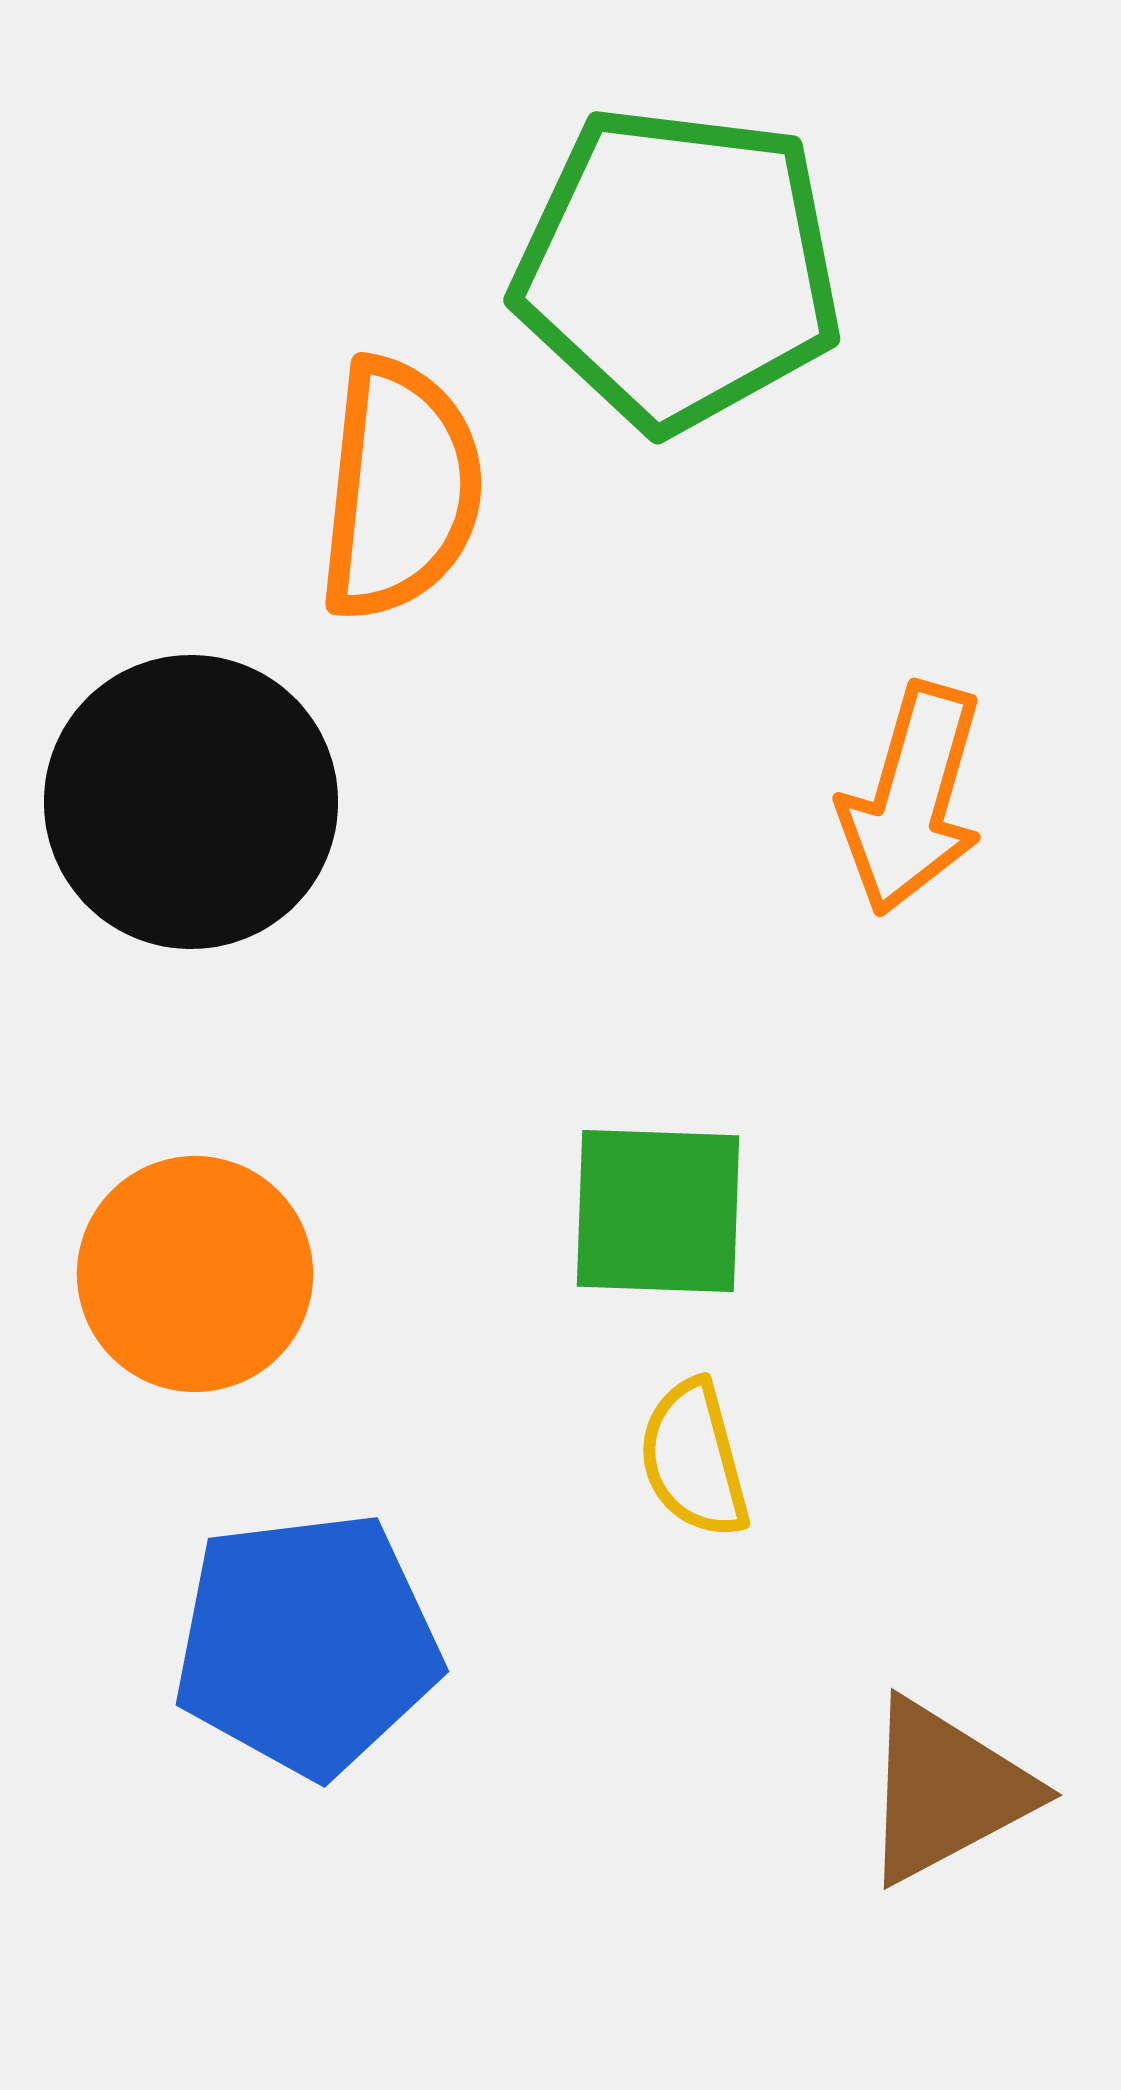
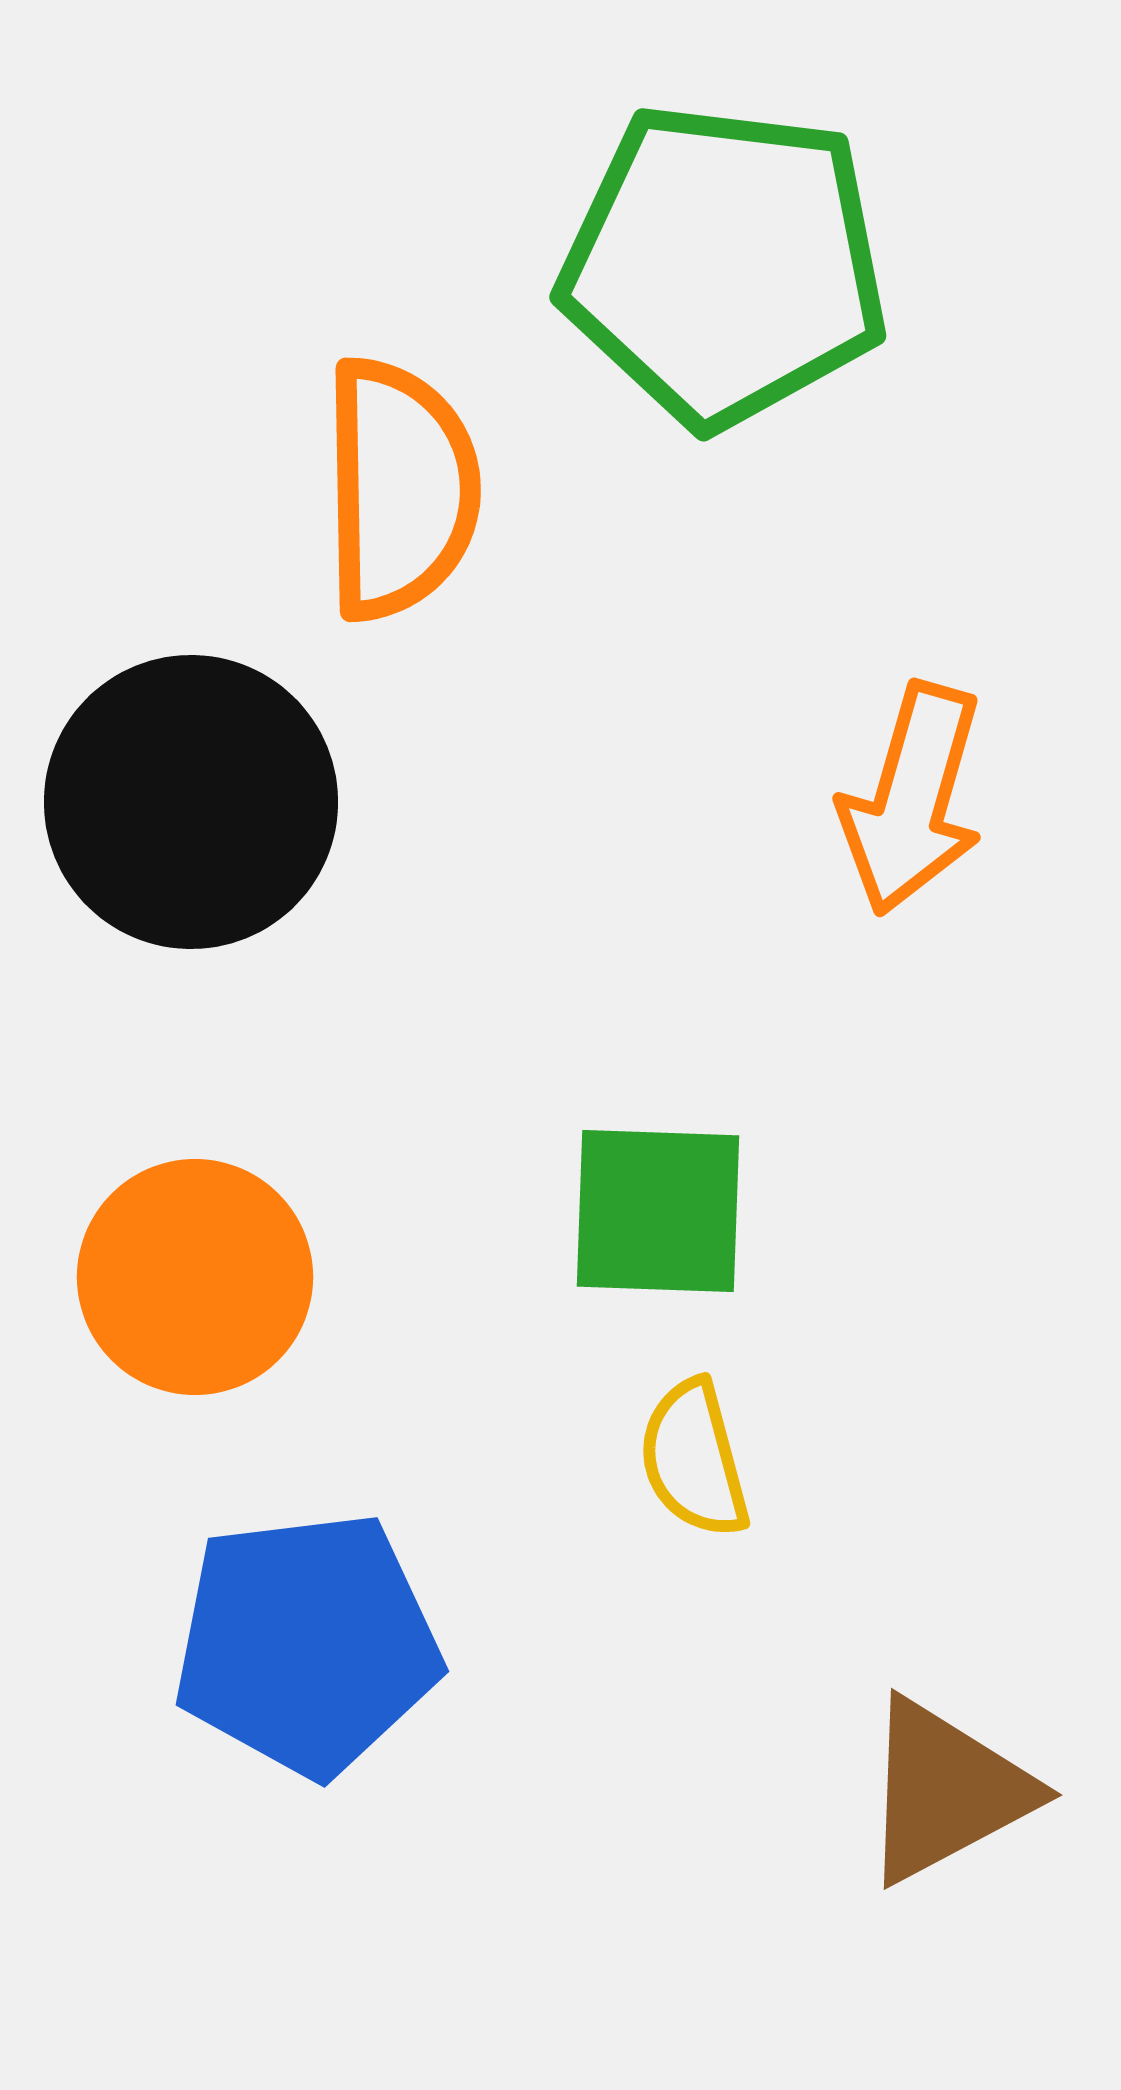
green pentagon: moved 46 px right, 3 px up
orange semicircle: rotated 7 degrees counterclockwise
orange circle: moved 3 px down
